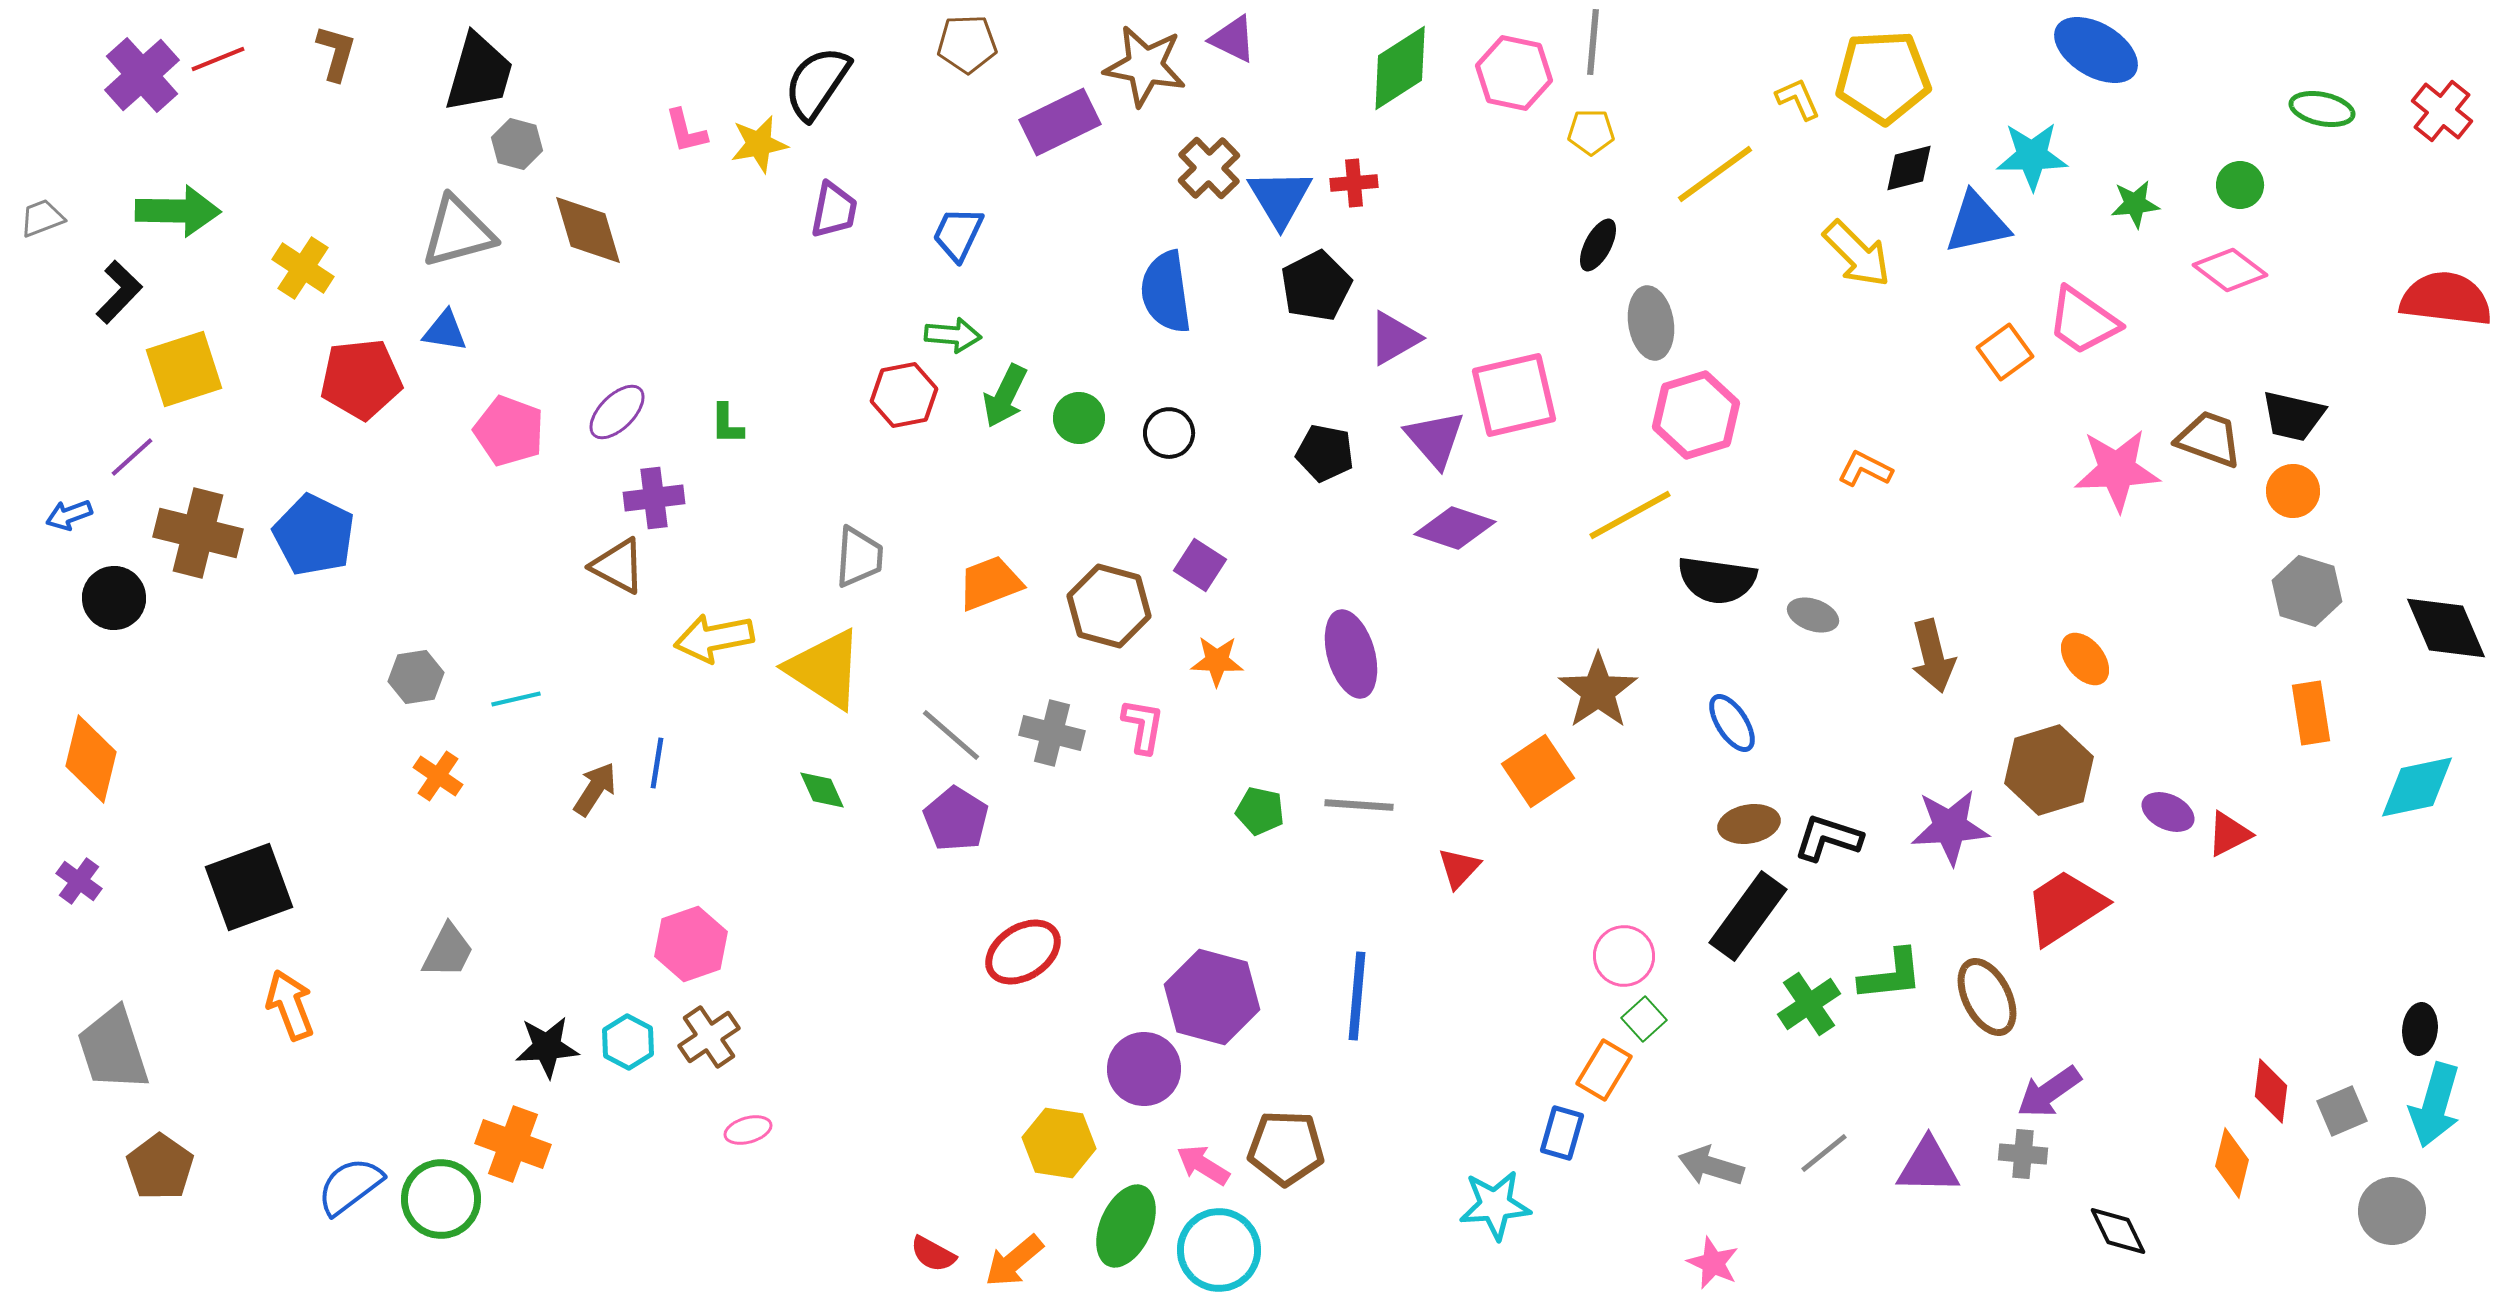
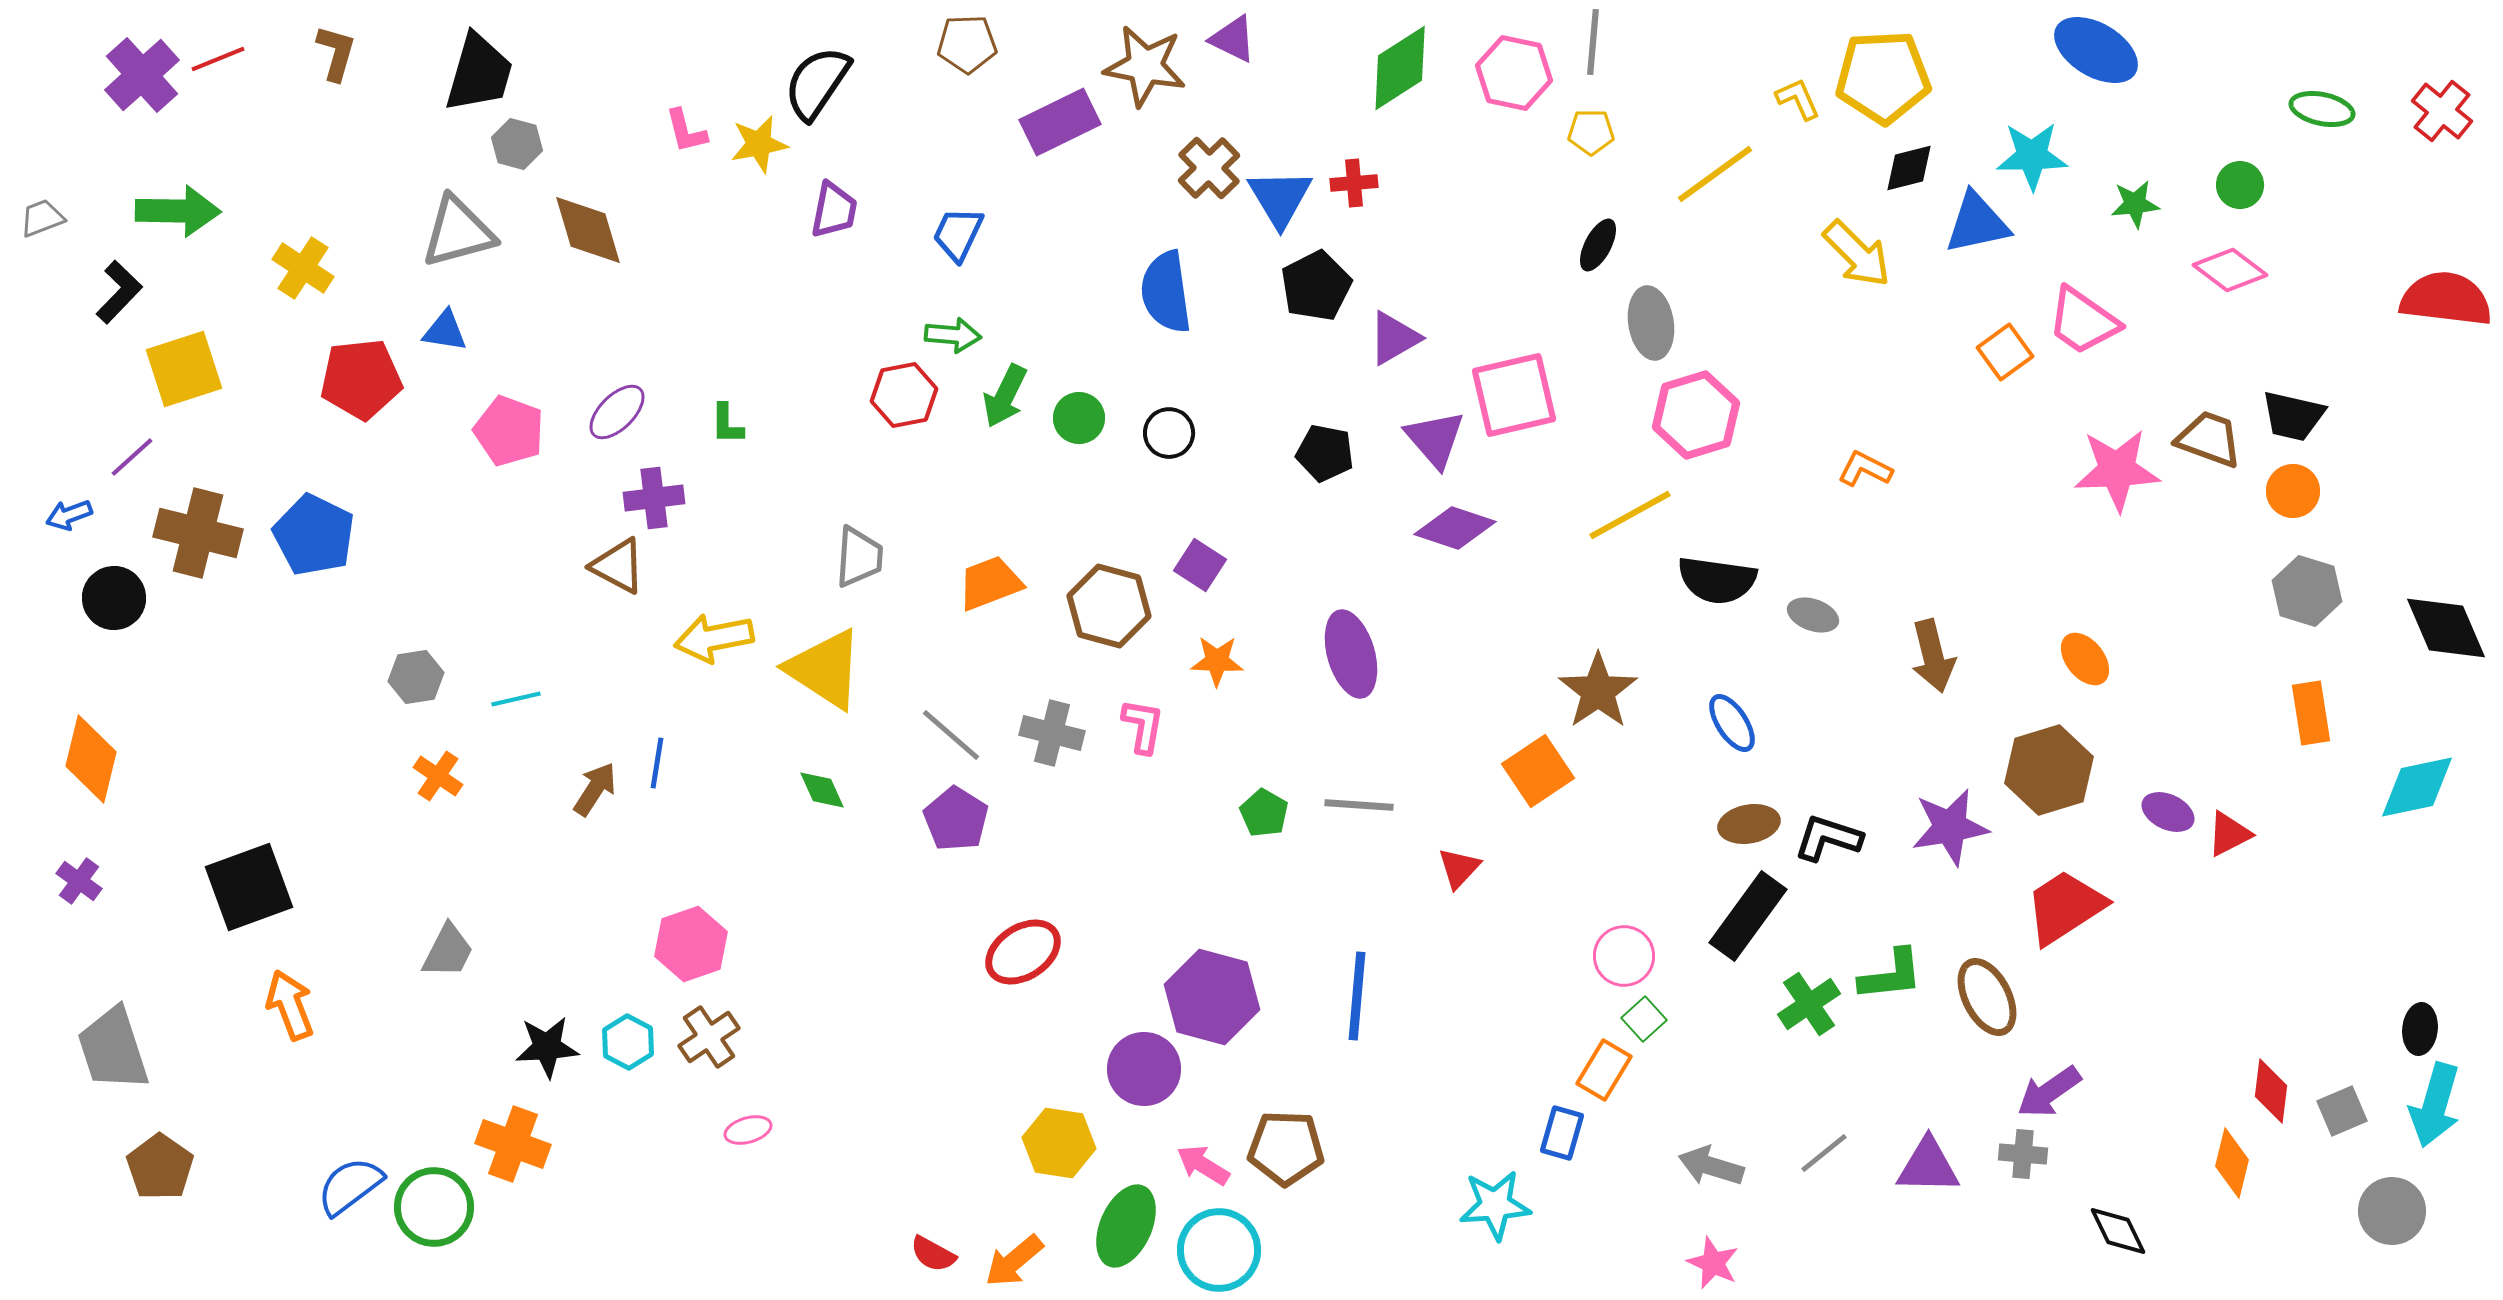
green pentagon at (1260, 811): moved 4 px right, 2 px down; rotated 18 degrees clockwise
purple star at (1950, 827): rotated 6 degrees counterclockwise
green circle at (441, 1199): moved 7 px left, 8 px down
